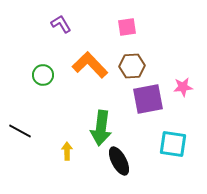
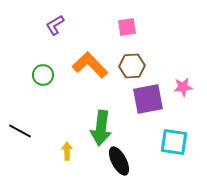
purple L-shape: moved 6 px left, 1 px down; rotated 90 degrees counterclockwise
cyan square: moved 1 px right, 2 px up
